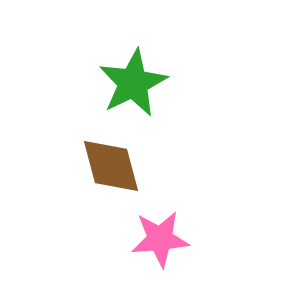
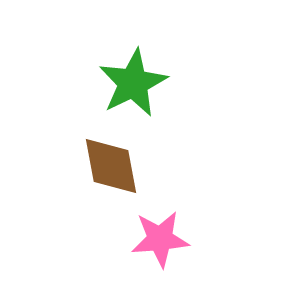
brown diamond: rotated 4 degrees clockwise
